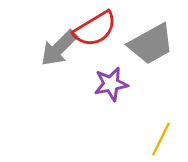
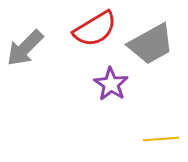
gray arrow: moved 34 px left
purple star: rotated 28 degrees counterclockwise
yellow line: rotated 60 degrees clockwise
